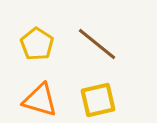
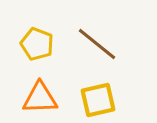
yellow pentagon: rotated 12 degrees counterclockwise
orange triangle: moved 2 px up; rotated 18 degrees counterclockwise
